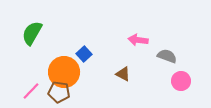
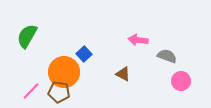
green semicircle: moved 5 px left, 3 px down
